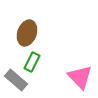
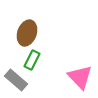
green rectangle: moved 2 px up
